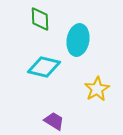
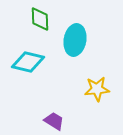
cyan ellipse: moved 3 px left
cyan diamond: moved 16 px left, 5 px up
yellow star: rotated 25 degrees clockwise
